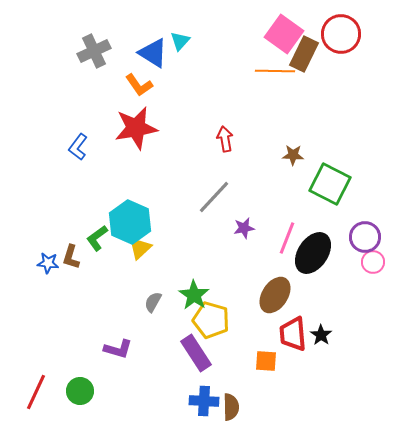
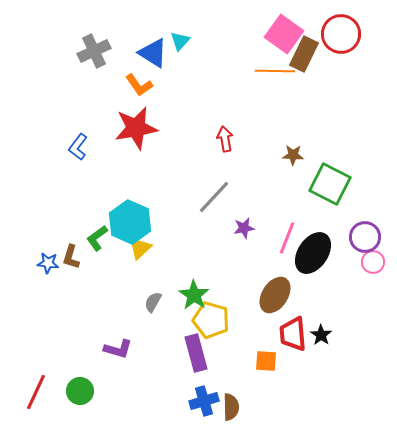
purple rectangle: rotated 18 degrees clockwise
blue cross: rotated 20 degrees counterclockwise
